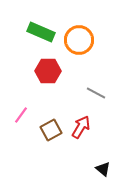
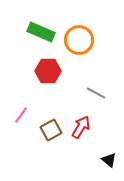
black triangle: moved 6 px right, 9 px up
